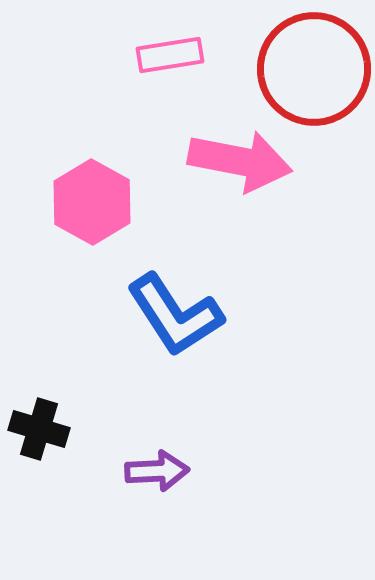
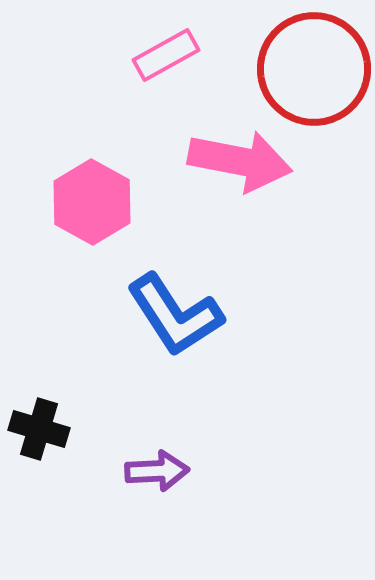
pink rectangle: moved 4 px left; rotated 20 degrees counterclockwise
